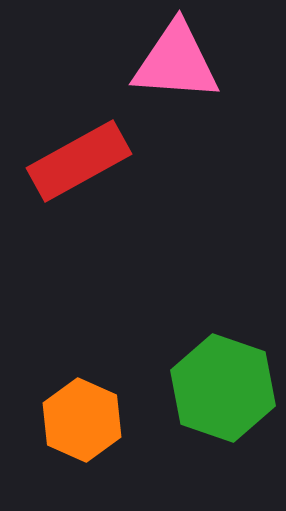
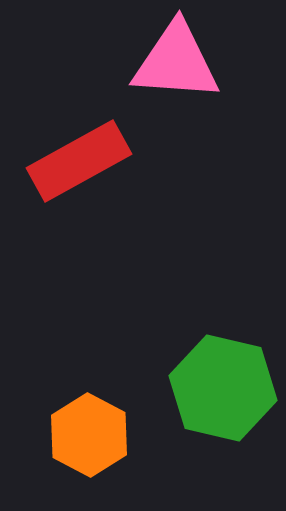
green hexagon: rotated 6 degrees counterclockwise
orange hexagon: moved 7 px right, 15 px down; rotated 4 degrees clockwise
